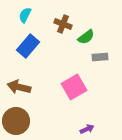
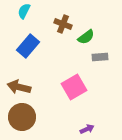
cyan semicircle: moved 1 px left, 4 px up
brown circle: moved 6 px right, 4 px up
